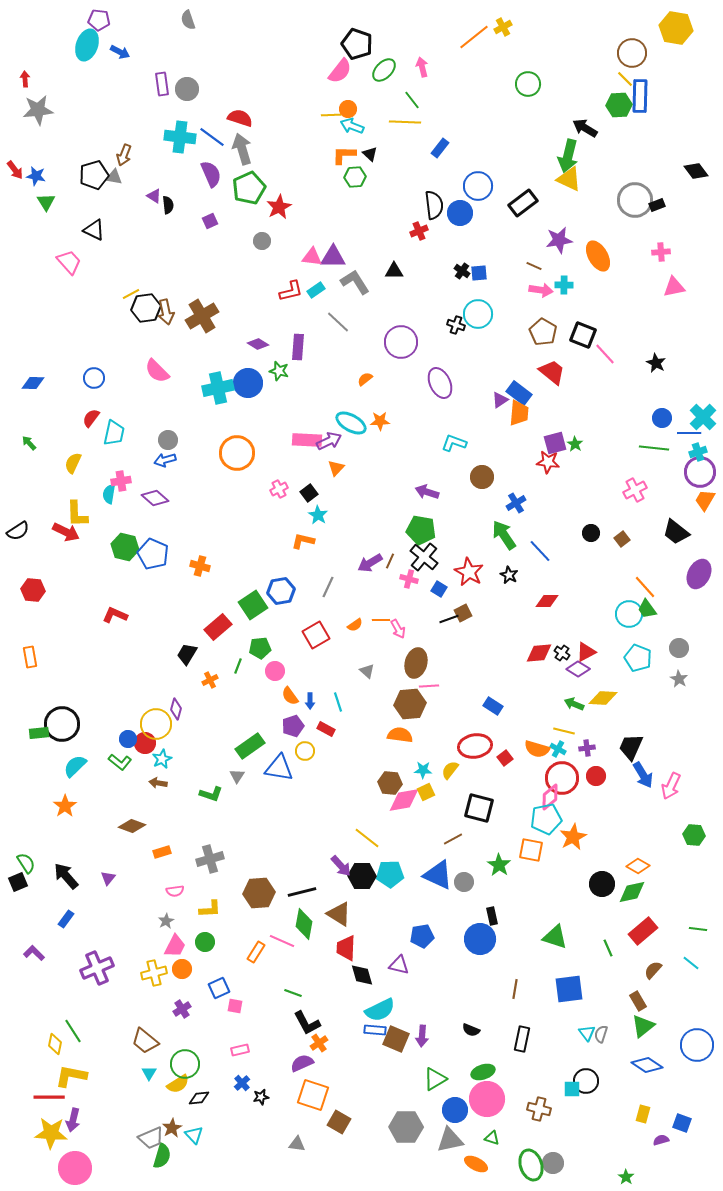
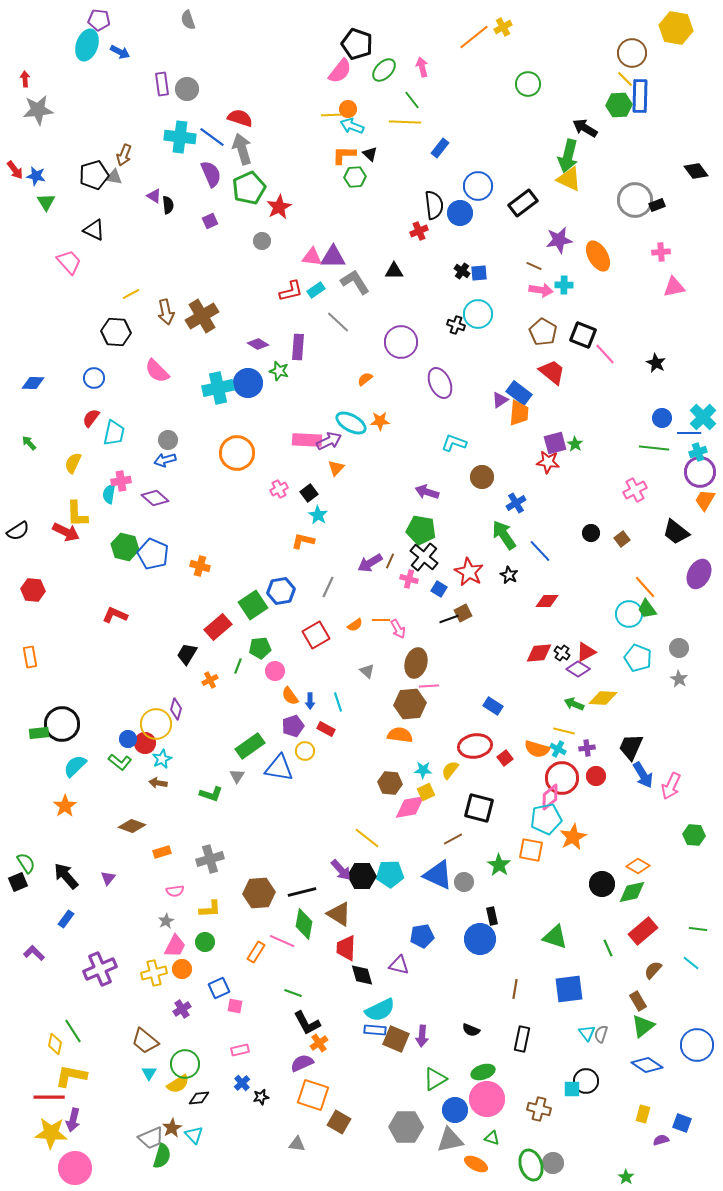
black hexagon at (146, 308): moved 30 px left, 24 px down; rotated 12 degrees clockwise
pink diamond at (404, 800): moved 6 px right, 7 px down
purple arrow at (341, 866): moved 4 px down
purple cross at (97, 968): moved 3 px right, 1 px down
